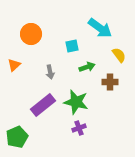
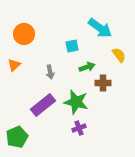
orange circle: moved 7 px left
brown cross: moved 7 px left, 1 px down
